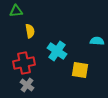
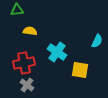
green triangle: moved 1 px right, 1 px up
yellow semicircle: rotated 72 degrees counterclockwise
cyan semicircle: rotated 112 degrees clockwise
cyan cross: moved 1 px down
